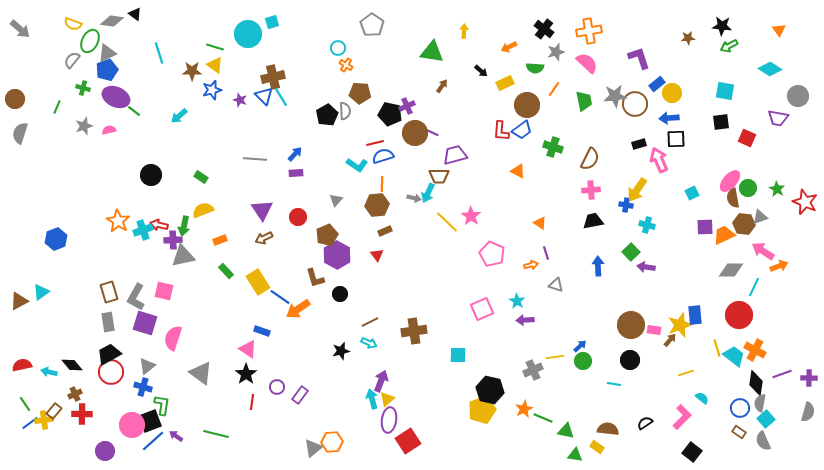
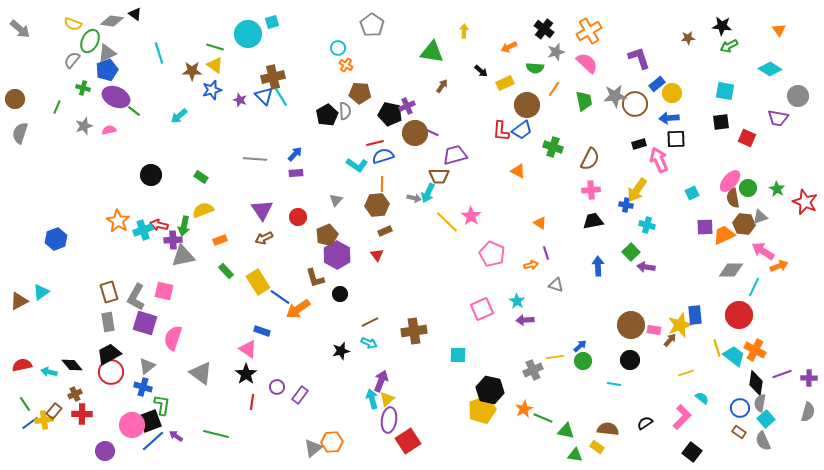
orange cross at (589, 31): rotated 20 degrees counterclockwise
